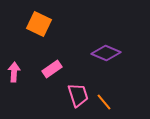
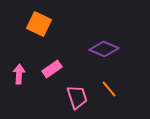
purple diamond: moved 2 px left, 4 px up
pink arrow: moved 5 px right, 2 px down
pink trapezoid: moved 1 px left, 2 px down
orange line: moved 5 px right, 13 px up
